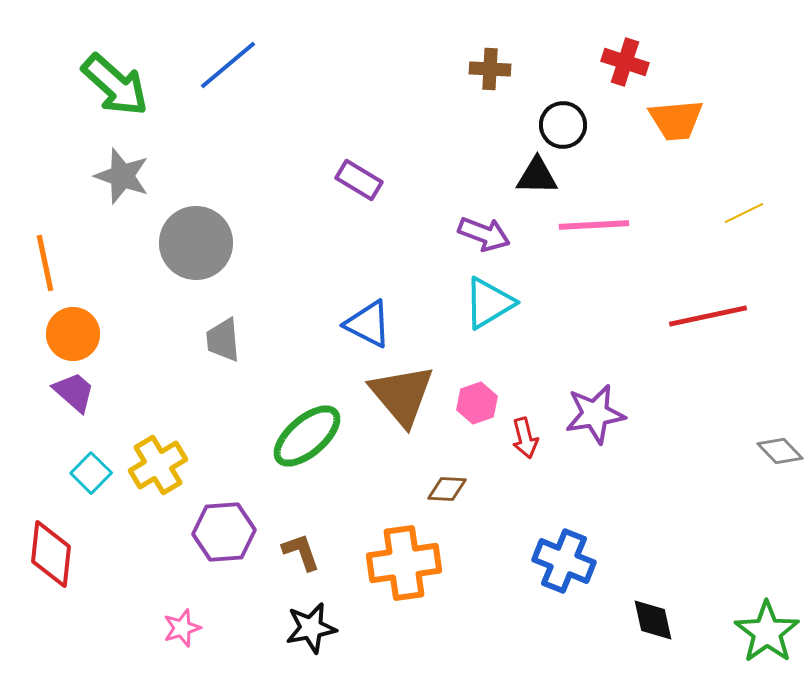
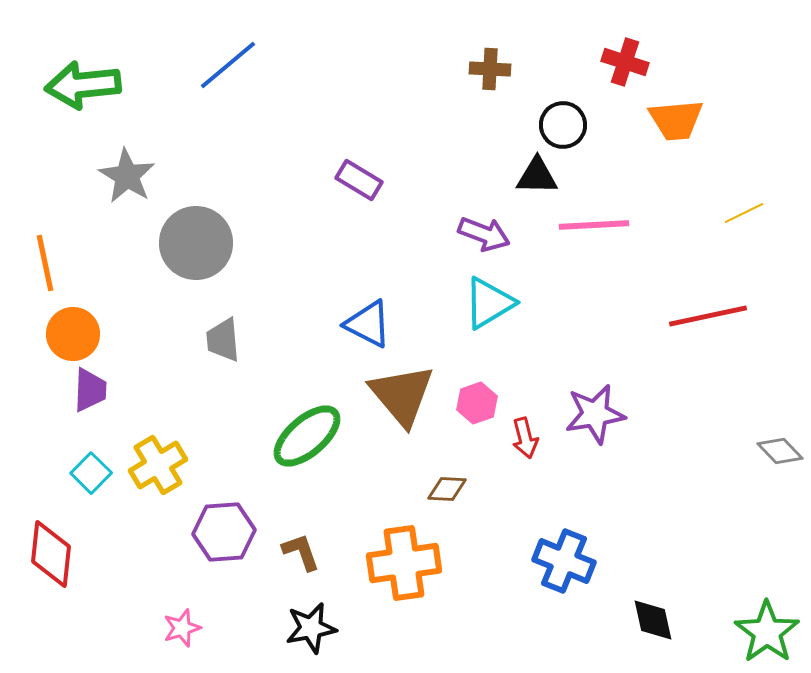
green arrow: moved 32 px left; rotated 132 degrees clockwise
gray star: moved 5 px right; rotated 12 degrees clockwise
purple trapezoid: moved 16 px right, 2 px up; rotated 51 degrees clockwise
